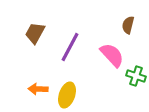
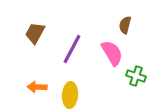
brown semicircle: moved 3 px left
purple line: moved 2 px right, 2 px down
pink semicircle: moved 2 px up; rotated 12 degrees clockwise
orange arrow: moved 1 px left, 2 px up
yellow ellipse: moved 3 px right; rotated 15 degrees counterclockwise
